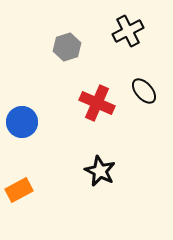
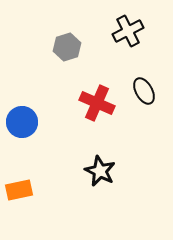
black ellipse: rotated 12 degrees clockwise
orange rectangle: rotated 16 degrees clockwise
